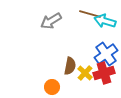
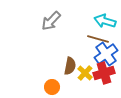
brown line: moved 8 px right, 25 px down
gray arrow: rotated 15 degrees counterclockwise
